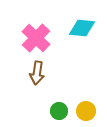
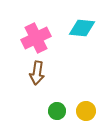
pink cross: rotated 20 degrees clockwise
green circle: moved 2 px left
